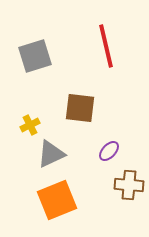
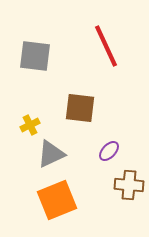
red line: rotated 12 degrees counterclockwise
gray square: rotated 24 degrees clockwise
